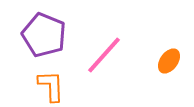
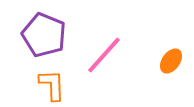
orange ellipse: moved 2 px right
orange L-shape: moved 1 px right, 1 px up
